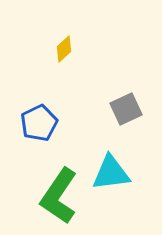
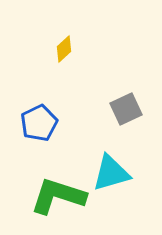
cyan triangle: rotated 9 degrees counterclockwise
green L-shape: moved 1 px left; rotated 74 degrees clockwise
